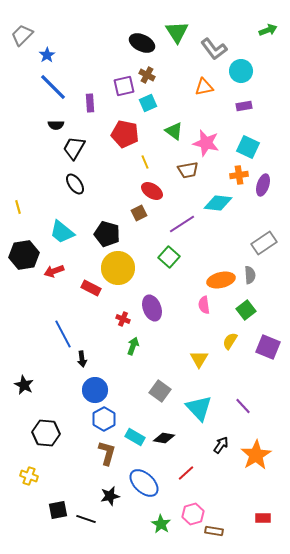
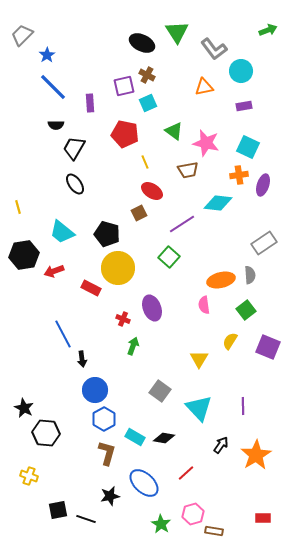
black star at (24, 385): moved 23 px down
purple line at (243, 406): rotated 42 degrees clockwise
